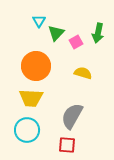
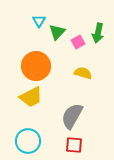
green triangle: moved 1 px right, 1 px up
pink square: moved 2 px right
yellow trapezoid: moved 1 px up; rotated 30 degrees counterclockwise
cyan circle: moved 1 px right, 11 px down
red square: moved 7 px right
